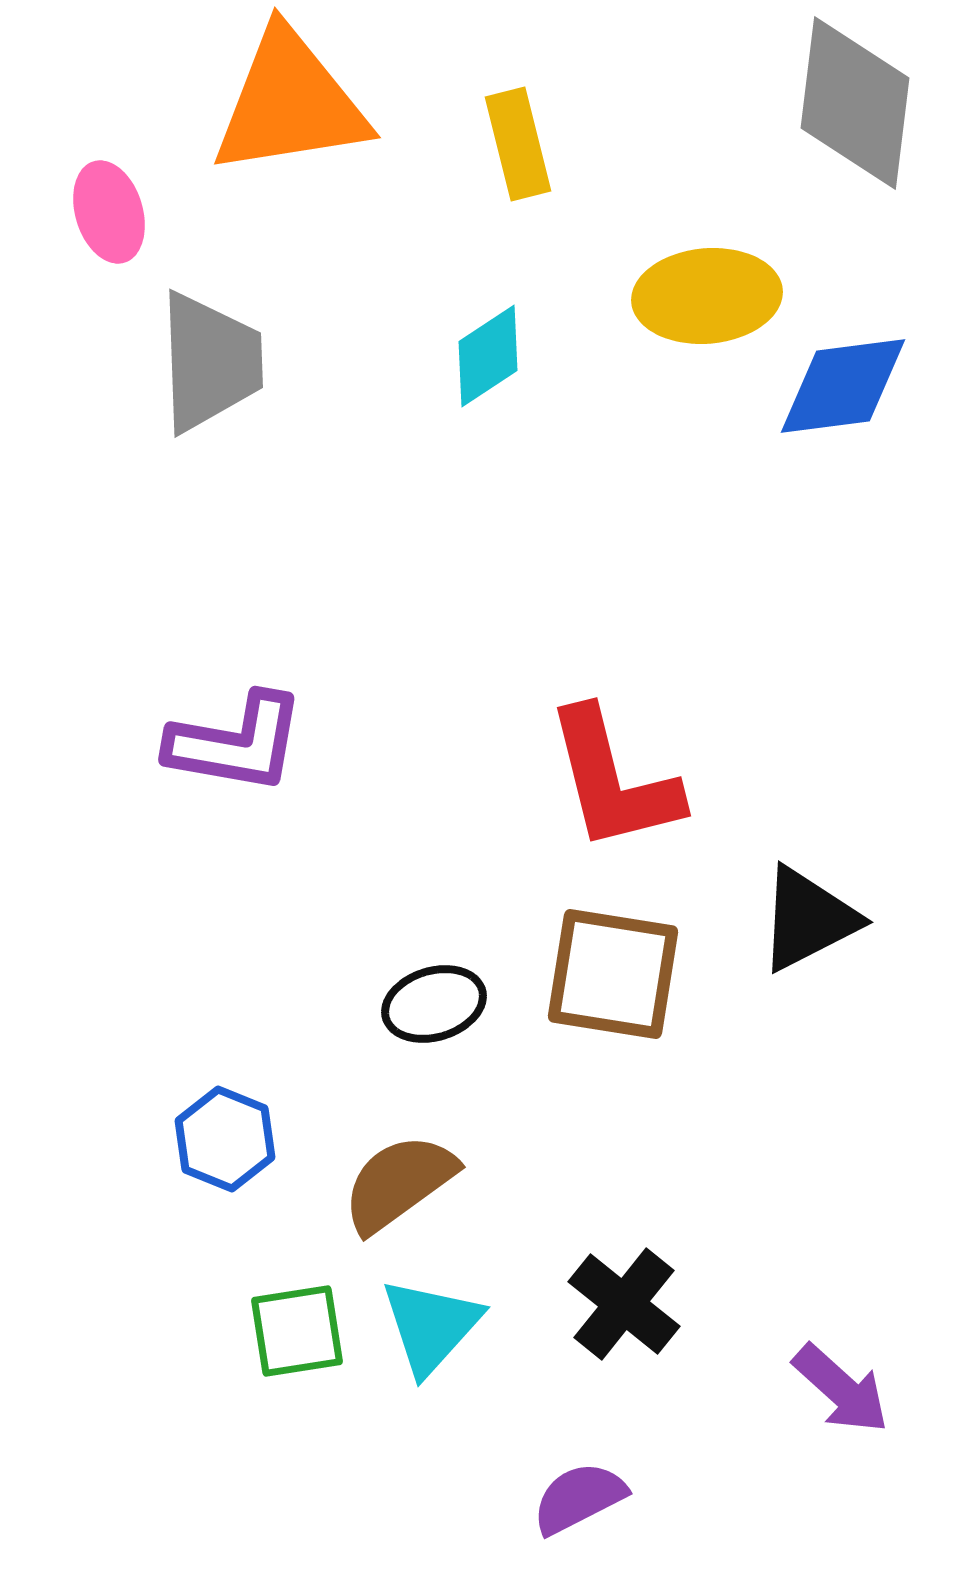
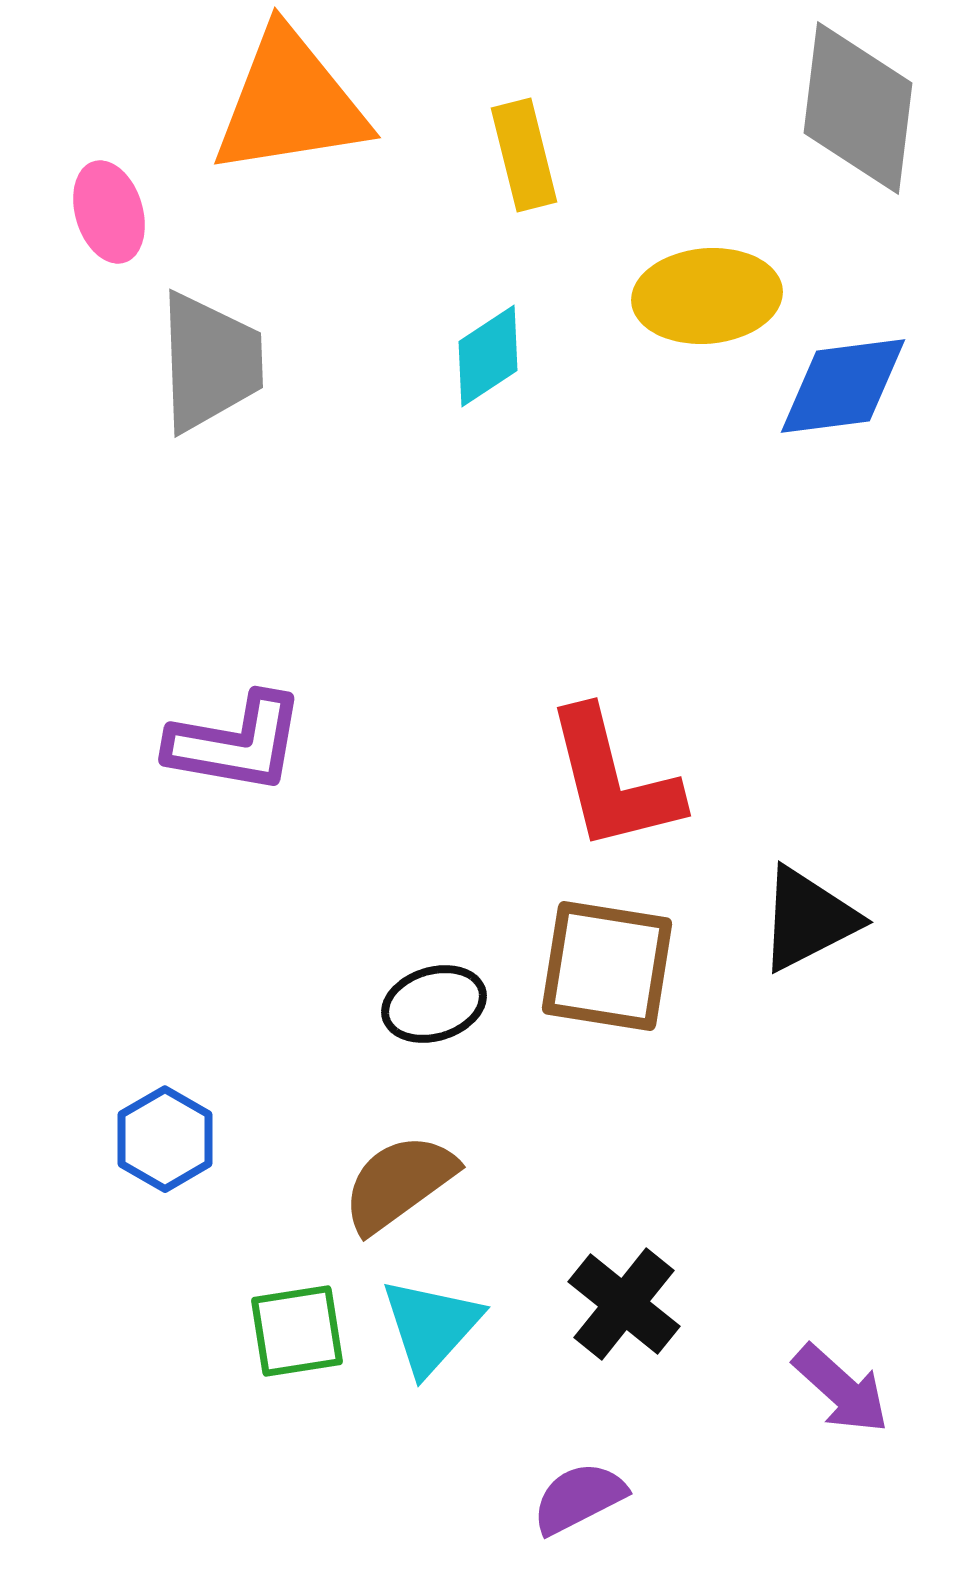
gray diamond: moved 3 px right, 5 px down
yellow rectangle: moved 6 px right, 11 px down
brown square: moved 6 px left, 8 px up
blue hexagon: moved 60 px left; rotated 8 degrees clockwise
